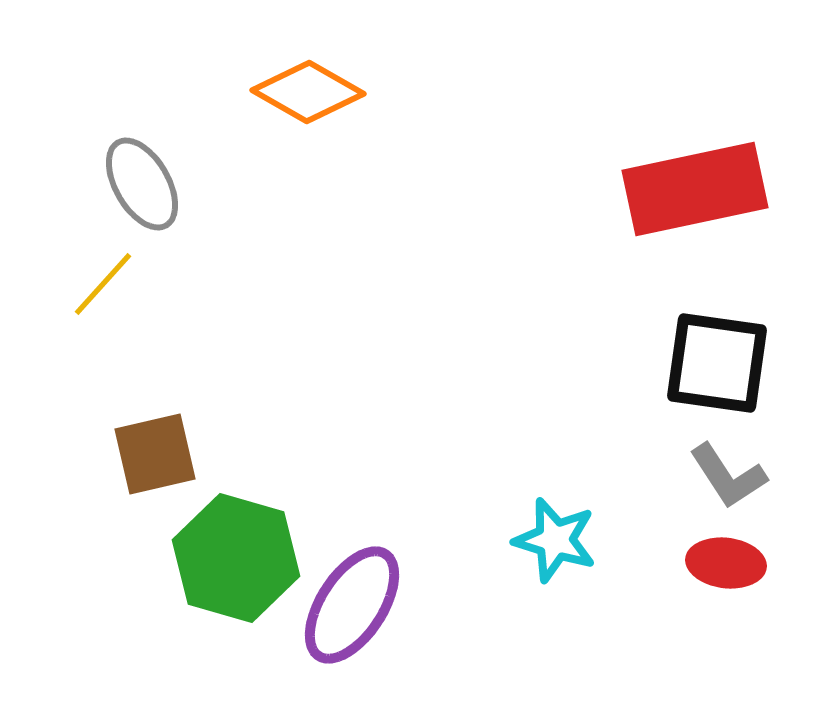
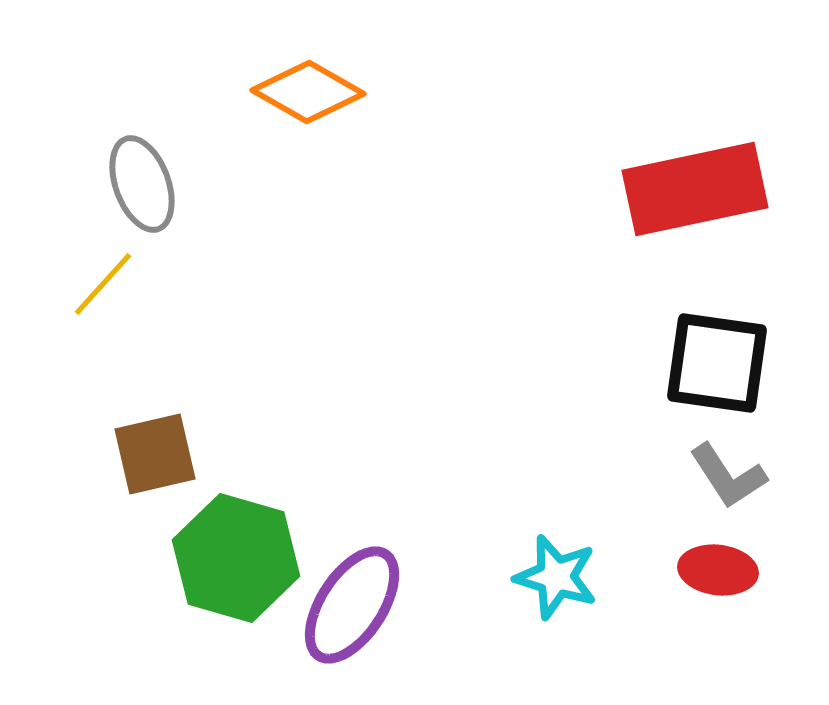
gray ellipse: rotated 10 degrees clockwise
cyan star: moved 1 px right, 37 px down
red ellipse: moved 8 px left, 7 px down
